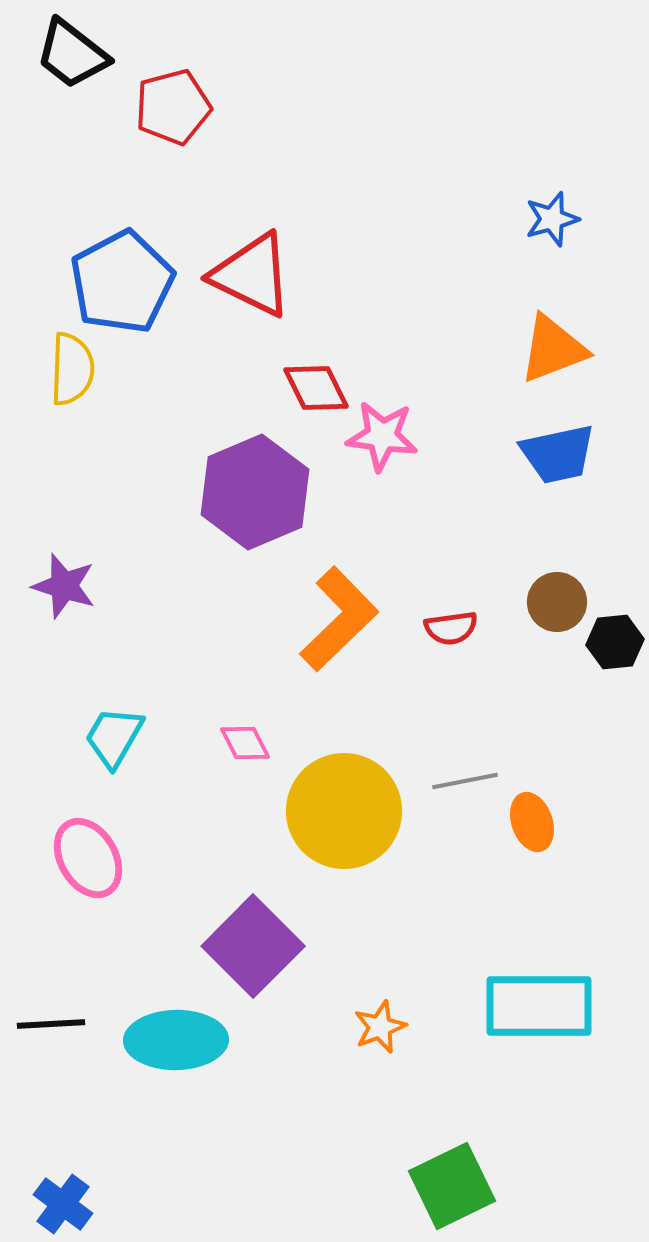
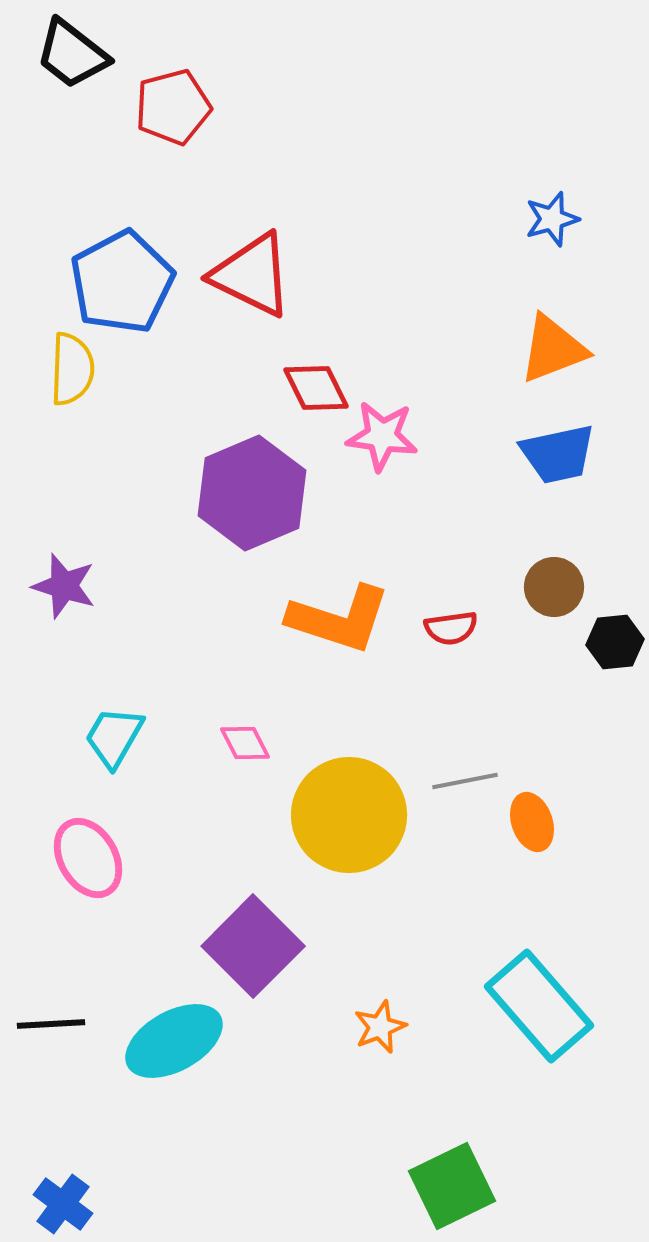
purple hexagon: moved 3 px left, 1 px down
brown circle: moved 3 px left, 15 px up
orange L-shape: rotated 62 degrees clockwise
yellow circle: moved 5 px right, 4 px down
cyan rectangle: rotated 49 degrees clockwise
cyan ellipse: moved 2 px left, 1 px down; rotated 28 degrees counterclockwise
